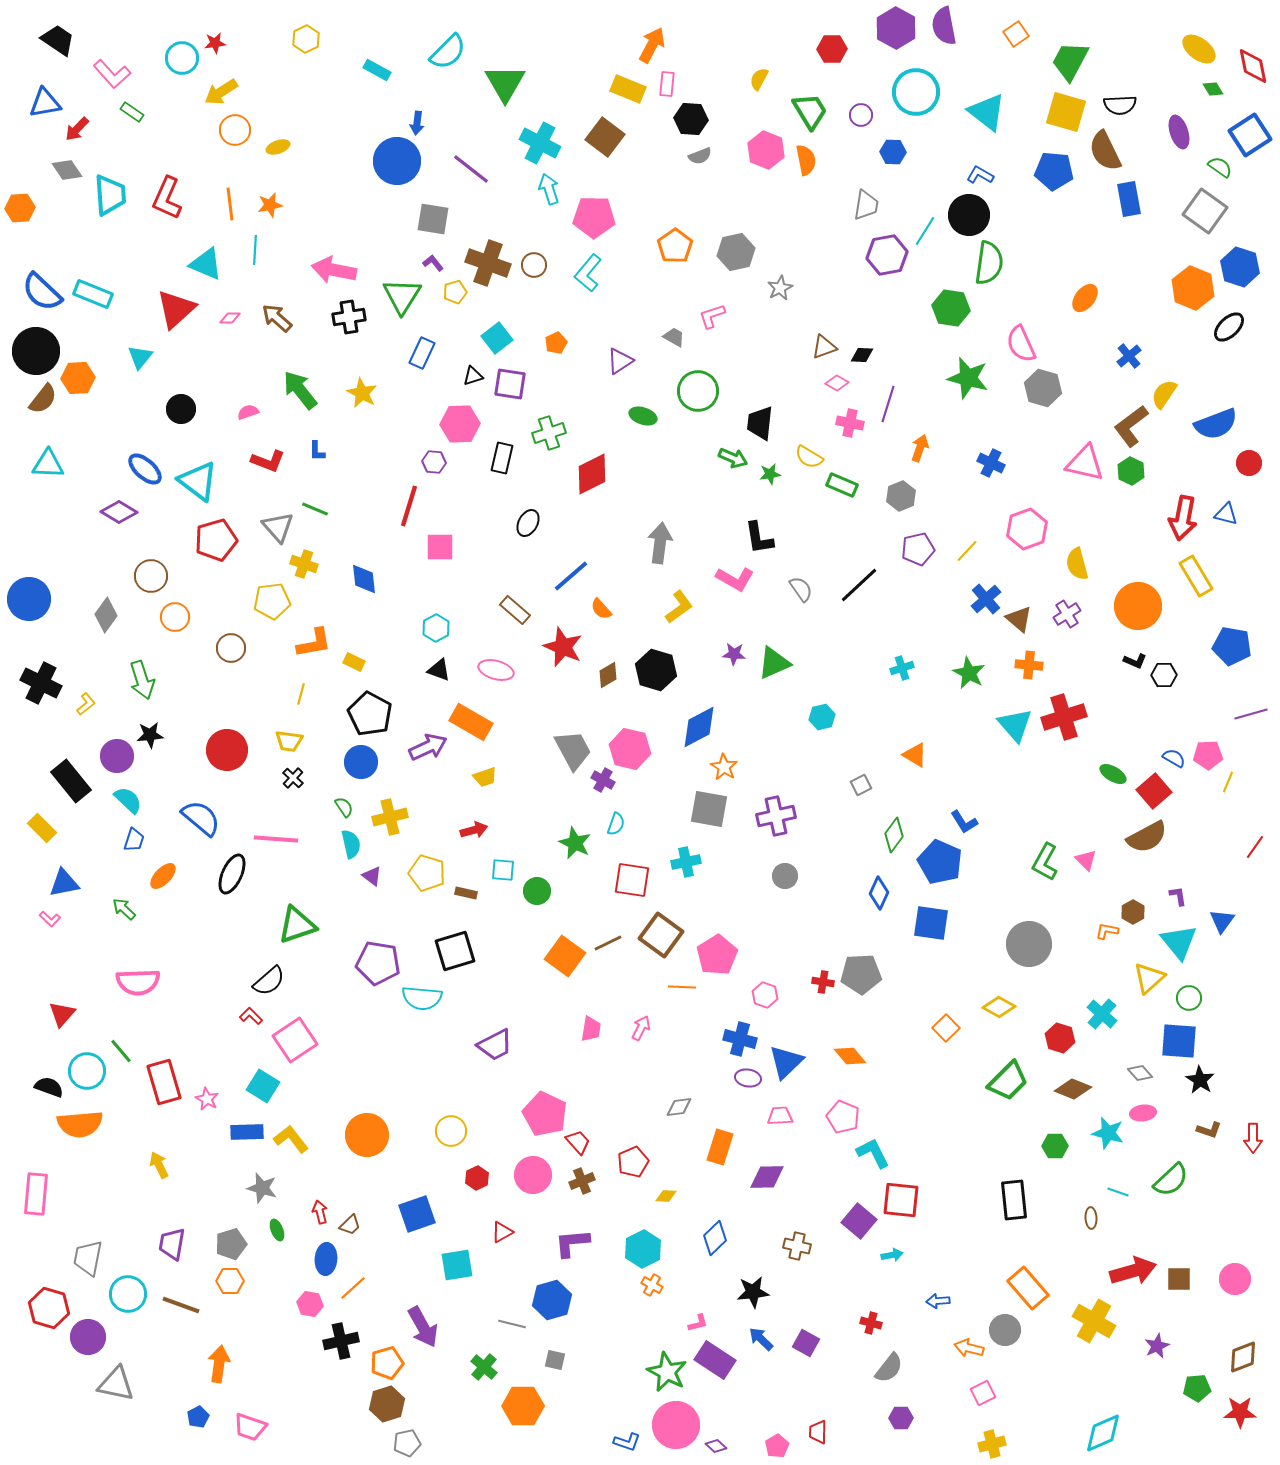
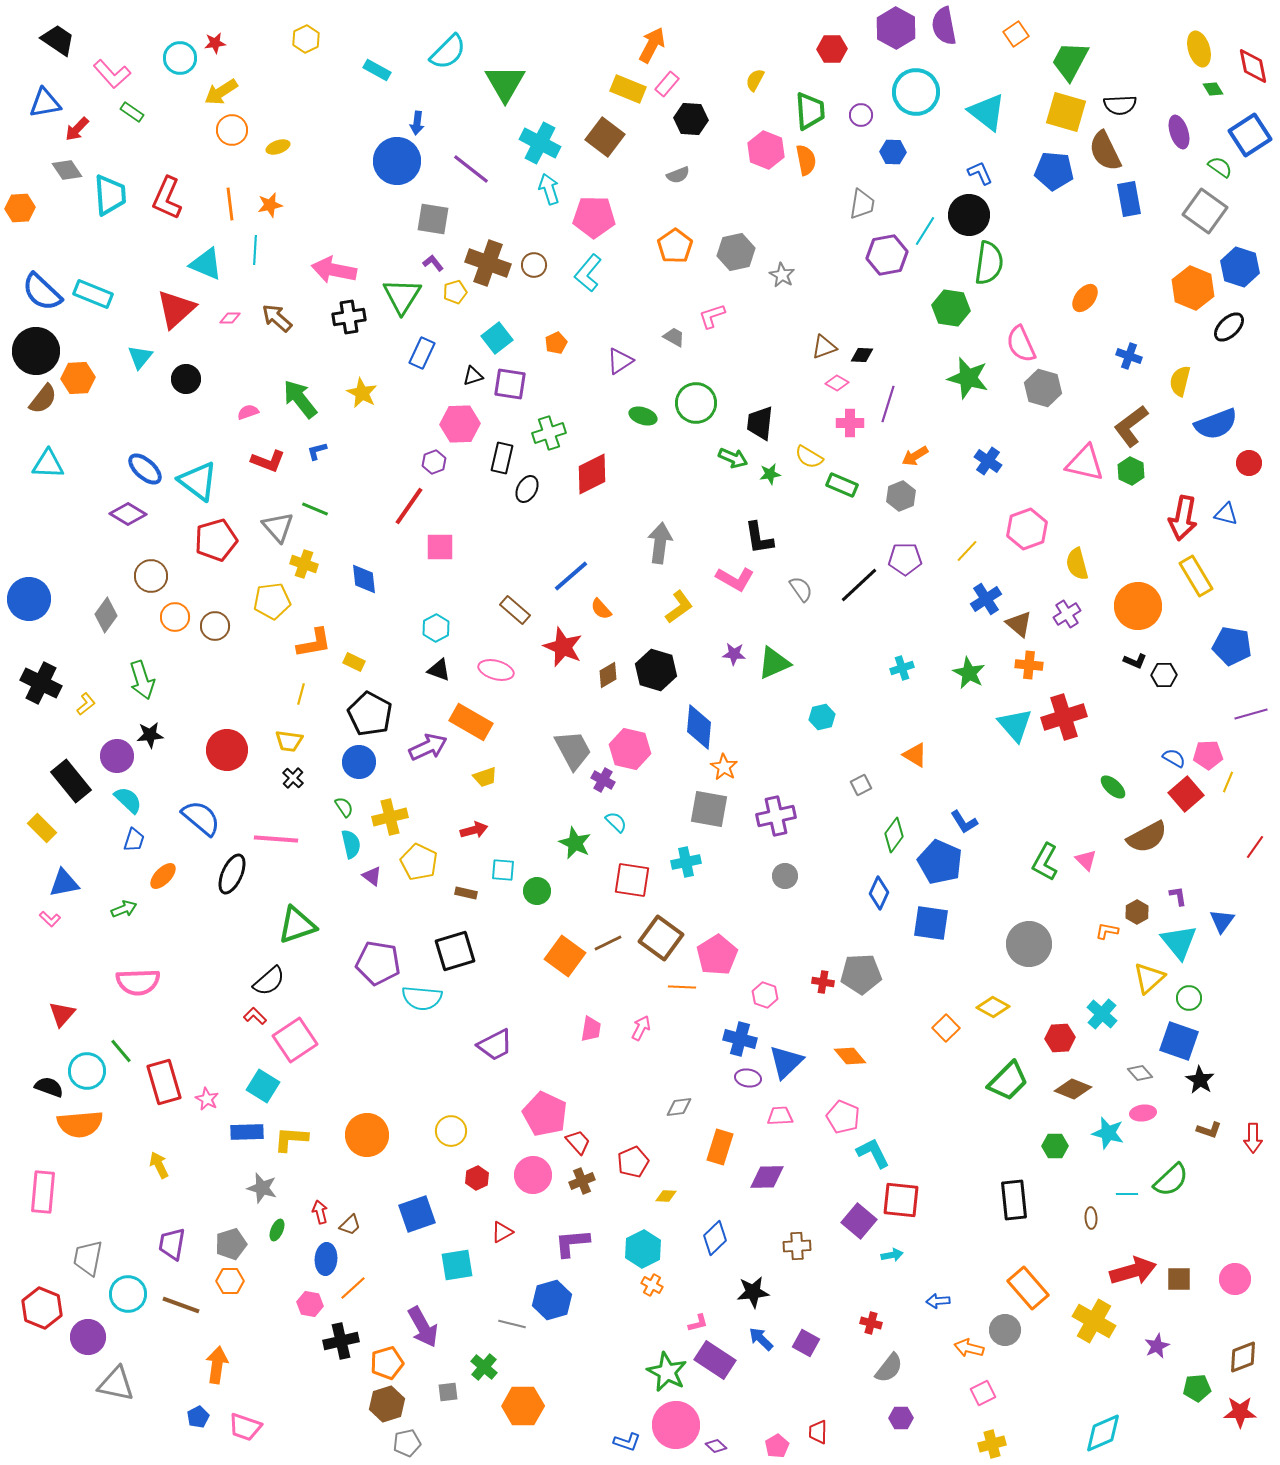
yellow ellipse at (1199, 49): rotated 36 degrees clockwise
cyan circle at (182, 58): moved 2 px left
yellow semicircle at (759, 79): moved 4 px left, 1 px down
pink rectangle at (667, 84): rotated 35 degrees clockwise
green trapezoid at (810, 111): rotated 27 degrees clockwise
orange circle at (235, 130): moved 3 px left
gray semicircle at (700, 156): moved 22 px left, 19 px down
blue L-shape at (980, 175): moved 2 px up; rotated 36 degrees clockwise
gray trapezoid at (866, 205): moved 4 px left, 1 px up
gray star at (780, 288): moved 2 px right, 13 px up; rotated 15 degrees counterclockwise
blue cross at (1129, 356): rotated 30 degrees counterclockwise
green arrow at (300, 390): moved 9 px down
green circle at (698, 391): moved 2 px left, 12 px down
yellow semicircle at (1164, 394): moved 16 px right, 13 px up; rotated 20 degrees counterclockwise
black circle at (181, 409): moved 5 px right, 30 px up
pink cross at (850, 423): rotated 12 degrees counterclockwise
orange arrow at (920, 448): moved 5 px left, 8 px down; rotated 140 degrees counterclockwise
blue L-shape at (317, 451): rotated 75 degrees clockwise
purple hexagon at (434, 462): rotated 25 degrees counterclockwise
blue cross at (991, 463): moved 3 px left, 2 px up; rotated 8 degrees clockwise
red line at (409, 506): rotated 18 degrees clockwise
purple diamond at (119, 512): moved 9 px right, 2 px down
black ellipse at (528, 523): moved 1 px left, 34 px up
purple pentagon at (918, 549): moved 13 px left, 10 px down; rotated 12 degrees clockwise
blue cross at (986, 599): rotated 8 degrees clockwise
brown triangle at (1019, 619): moved 5 px down
brown circle at (231, 648): moved 16 px left, 22 px up
blue diamond at (699, 727): rotated 57 degrees counterclockwise
blue circle at (361, 762): moved 2 px left
green ellipse at (1113, 774): moved 13 px down; rotated 12 degrees clockwise
red square at (1154, 791): moved 32 px right, 3 px down
cyan semicircle at (616, 824): moved 2 px up; rotated 65 degrees counterclockwise
yellow pentagon at (427, 873): moved 8 px left, 11 px up; rotated 9 degrees clockwise
green arrow at (124, 909): rotated 115 degrees clockwise
brown hexagon at (1133, 912): moved 4 px right
brown square at (661, 935): moved 3 px down
yellow diamond at (999, 1007): moved 6 px left
red L-shape at (251, 1016): moved 4 px right
red hexagon at (1060, 1038): rotated 20 degrees counterclockwise
blue square at (1179, 1041): rotated 15 degrees clockwise
yellow L-shape at (291, 1139): rotated 48 degrees counterclockwise
cyan line at (1118, 1192): moved 9 px right, 2 px down; rotated 20 degrees counterclockwise
pink rectangle at (36, 1194): moved 7 px right, 2 px up
green ellipse at (277, 1230): rotated 45 degrees clockwise
brown cross at (797, 1246): rotated 16 degrees counterclockwise
red hexagon at (49, 1308): moved 7 px left; rotated 6 degrees clockwise
gray square at (555, 1360): moved 107 px left, 32 px down; rotated 20 degrees counterclockwise
orange arrow at (219, 1364): moved 2 px left, 1 px down
pink trapezoid at (250, 1427): moved 5 px left
